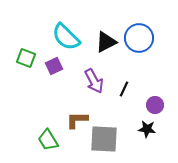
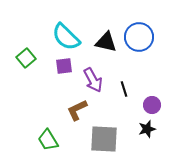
blue circle: moved 1 px up
black triangle: rotated 40 degrees clockwise
green square: rotated 30 degrees clockwise
purple square: moved 10 px right; rotated 18 degrees clockwise
purple arrow: moved 1 px left, 1 px up
black line: rotated 42 degrees counterclockwise
purple circle: moved 3 px left
brown L-shape: moved 10 px up; rotated 25 degrees counterclockwise
black star: rotated 24 degrees counterclockwise
